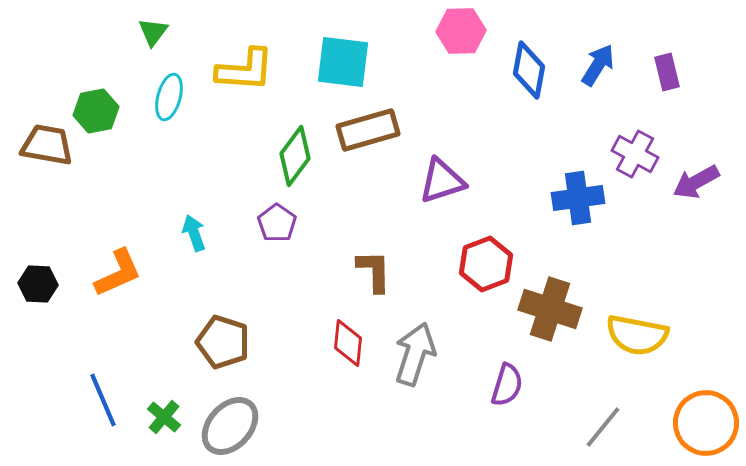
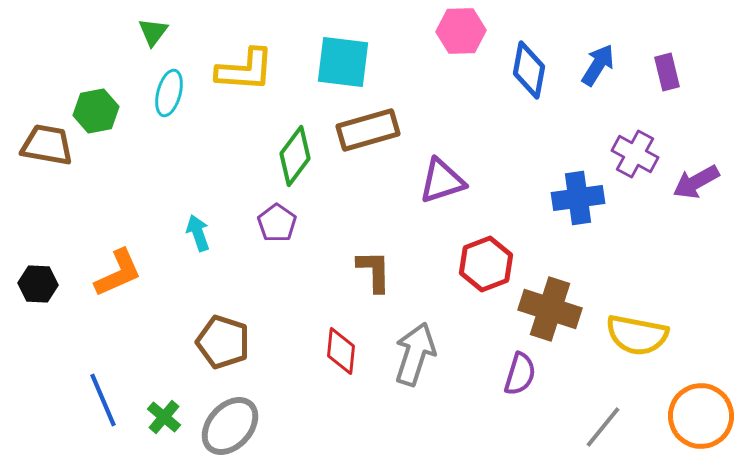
cyan ellipse: moved 4 px up
cyan arrow: moved 4 px right
red diamond: moved 7 px left, 8 px down
purple semicircle: moved 13 px right, 11 px up
orange circle: moved 5 px left, 7 px up
